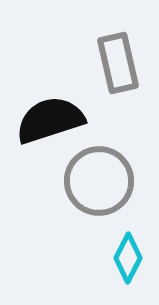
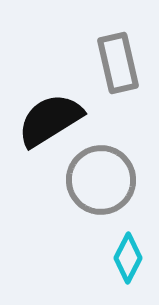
black semicircle: rotated 14 degrees counterclockwise
gray circle: moved 2 px right, 1 px up
